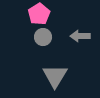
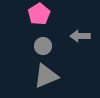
gray circle: moved 9 px down
gray triangle: moved 9 px left; rotated 36 degrees clockwise
